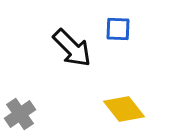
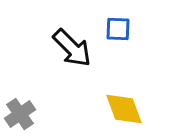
yellow diamond: rotated 18 degrees clockwise
